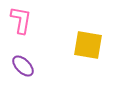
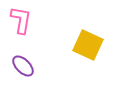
yellow square: rotated 16 degrees clockwise
